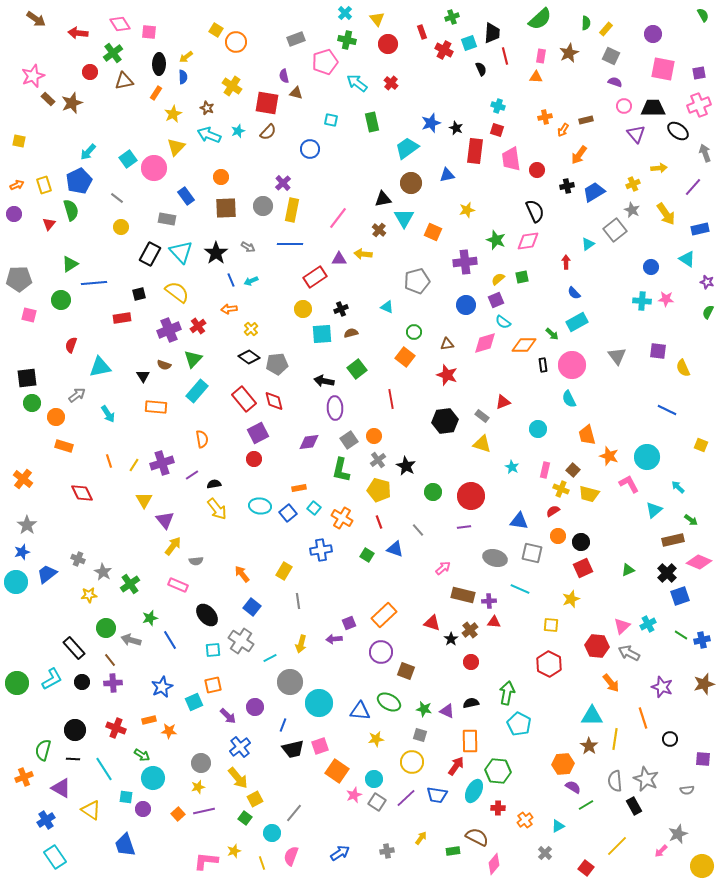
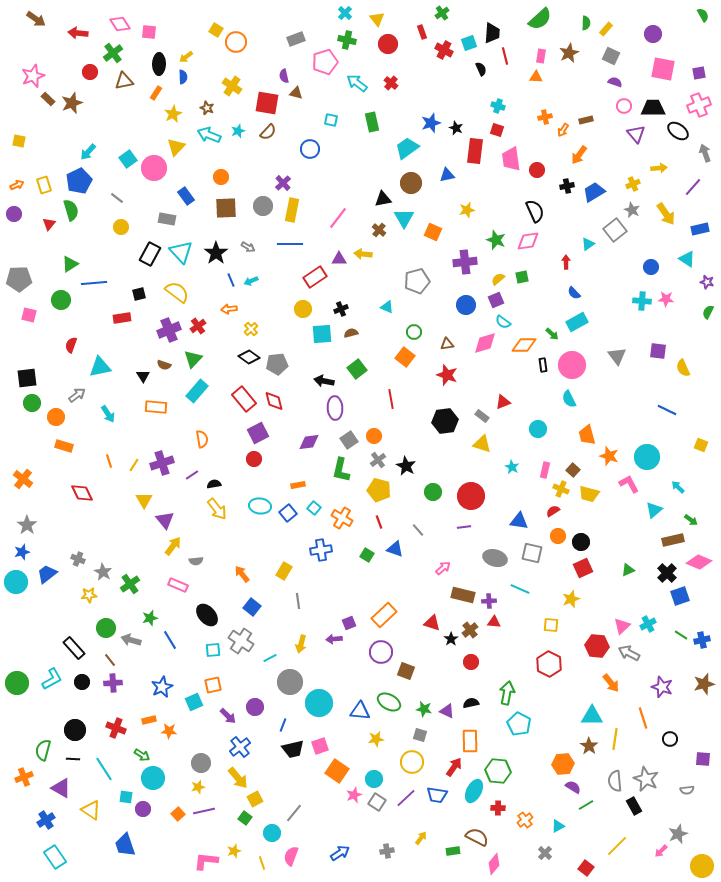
green cross at (452, 17): moved 10 px left, 4 px up; rotated 16 degrees counterclockwise
orange rectangle at (299, 488): moved 1 px left, 3 px up
red arrow at (456, 766): moved 2 px left, 1 px down
